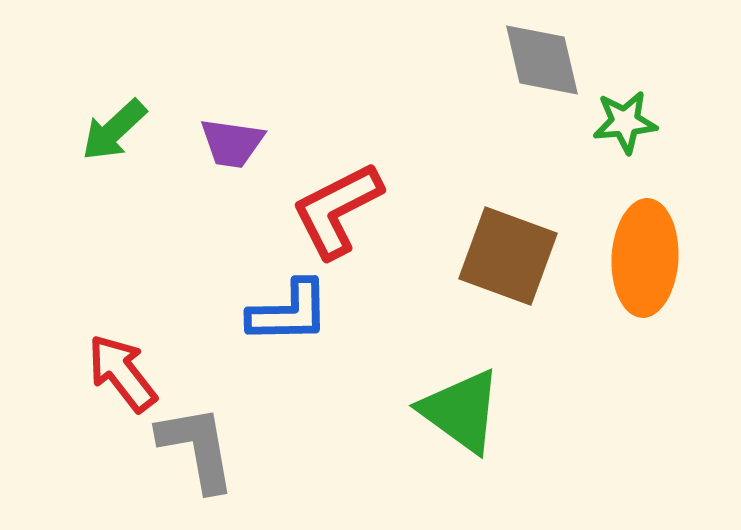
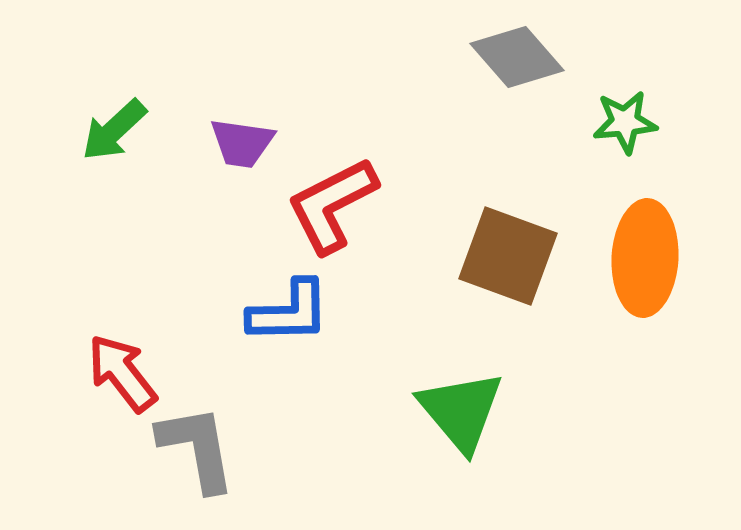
gray diamond: moved 25 px left, 3 px up; rotated 28 degrees counterclockwise
purple trapezoid: moved 10 px right
red L-shape: moved 5 px left, 5 px up
green triangle: rotated 14 degrees clockwise
